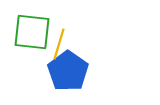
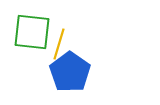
blue pentagon: moved 2 px right, 1 px down
